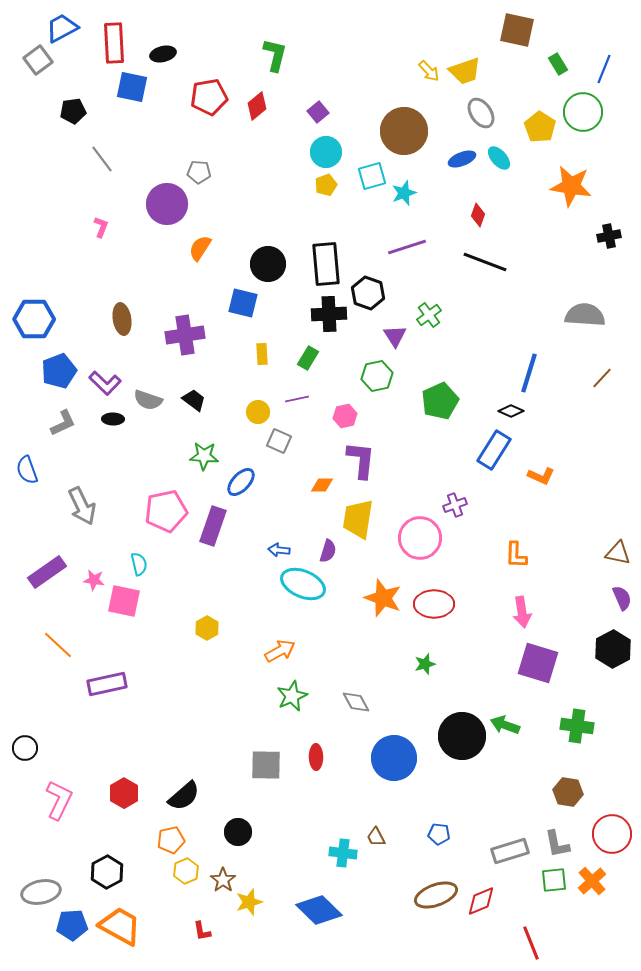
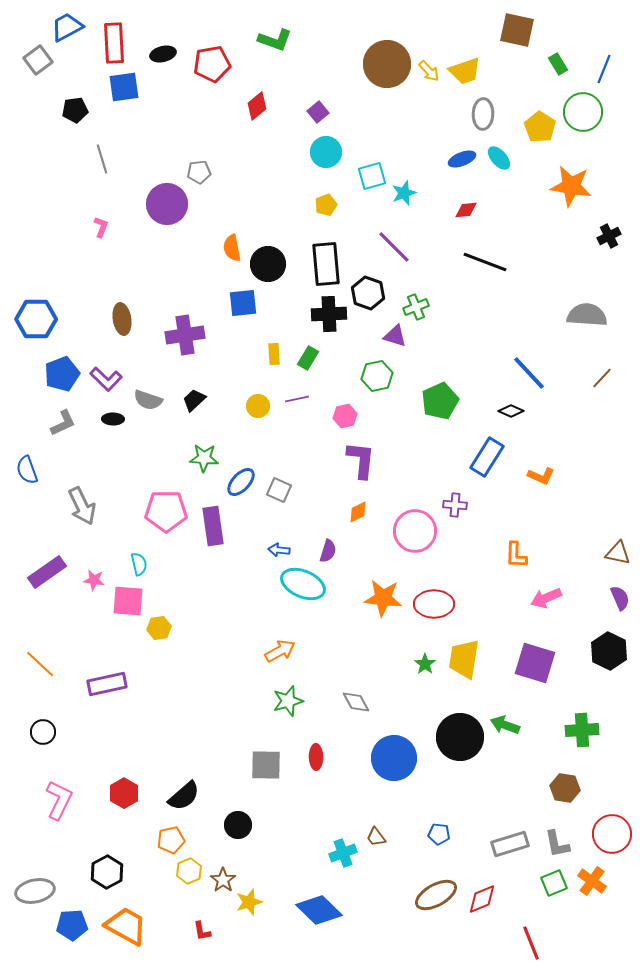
blue trapezoid at (62, 28): moved 5 px right, 1 px up
green L-shape at (275, 55): moved 15 px up; rotated 96 degrees clockwise
blue square at (132, 87): moved 8 px left; rotated 20 degrees counterclockwise
red pentagon at (209, 97): moved 3 px right, 33 px up
black pentagon at (73, 111): moved 2 px right, 1 px up
gray ellipse at (481, 113): moved 2 px right, 1 px down; rotated 36 degrees clockwise
brown circle at (404, 131): moved 17 px left, 67 px up
gray line at (102, 159): rotated 20 degrees clockwise
gray pentagon at (199, 172): rotated 10 degrees counterclockwise
yellow pentagon at (326, 185): moved 20 px down
red diamond at (478, 215): moved 12 px left, 5 px up; rotated 65 degrees clockwise
black cross at (609, 236): rotated 15 degrees counterclockwise
purple line at (407, 247): moved 13 px left; rotated 63 degrees clockwise
orange semicircle at (200, 248): moved 32 px right; rotated 44 degrees counterclockwise
blue square at (243, 303): rotated 20 degrees counterclockwise
green cross at (429, 315): moved 13 px left, 8 px up; rotated 15 degrees clockwise
gray semicircle at (585, 315): moved 2 px right
blue hexagon at (34, 319): moved 2 px right
purple triangle at (395, 336): rotated 40 degrees counterclockwise
yellow rectangle at (262, 354): moved 12 px right
blue pentagon at (59, 371): moved 3 px right, 3 px down
blue line at (529, 373): rotated 60 degrees counterclockwise
purple L-shape at (105, 383): moved 1 px right, 4 px up
black trapezoid at (194, 400): rotated 80 degrees counterclockwise
yellow circle at (258, 412): moved 6 px up
gray square at (279, 441): moved 49 px down
blue rectangle at (494, 450): moved 7 px left, 7 px down
green star at (204, 456): moved 2 px down
orange diamond at (322, 485): moved 36 px right, 27 px down; rotated 25 degrees counterclockwise
purple cross at (455, 505): rotated 25 degrees clockwise
pink pentagon at (166, 511): rotated 12 degrees clockwise
yellow trapezoid at (358, 519): moved 106 px right, 140 px down
purple rectangle at (213, 526): rotated 27 degrees counterclockwise
pink circle at (420, 538): moved 5 px left, 7 px up
orange star at (383, 598): rotated 15 degrees counterclockwise
purple semicircle at (622, 598): moved 2 px left
pink square at (124, 601): moved 4 px right; rotated 8 degrees counterclockwise
pink arrow at (522, 612): moved 24 px right, 14 px up; rotated 76 degrees clockwise
yellow hexagon at (207, 628): moved 48 px left; rotated 20 degrees clockwise
orange line at (58, 645): moved 18 px left, 19 px down
black hexagon at (613, 649): moved 4 px left, 2 px down; rotated 6 degrees counterclockwise
purple square at (538, 663): moved 3 px left
green star at (425, 664): rotated 20 degrees counterclockwise
green star at (292, 696): moved 4 px left, 5 px down; rotated 8 degrees clockwise
green cross at (577, 726): moved 5 px right, 4 px down; rotated 12 degrees counterclockwise
black circle at (462, 736): moved 2 px left, 1 px down
black circle at (25, 748): moved 18 px right, 16 px up
brown hexagon at (568, 792): moved 3 px left, 4 px up
black circle at (238, 832): moved 7 px up
brown trapezoid at (376, 837): rotated 10 degrees counterclockwise
gray rectangle at (510, 851): moved 7 px up
cyan cross at (343, 853): rotated 28 degrees counterclockwise
yellow hexagon at (186, 871): moved 3 px right
green square at (554, 880): moved 3 px down; rotated 16 degrees counterclockwise
orange cross at (592, 881): rotated 12 degrees counterclockwise
gray ellipse at (41, 892): moved 6 px left, 1 px up
brown ellipse at (436, 895): rotated 9 degrees counterclockwise
red diamond at (481, 901): moved 1 px right, 2 px up
orange trapezoid at (120, 926): moved 6 px right
